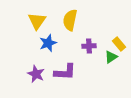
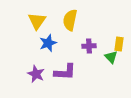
yellow rectangle: rotated 48 degrees clockwise
green triangle: rotated 40 degrees counterclockwise
